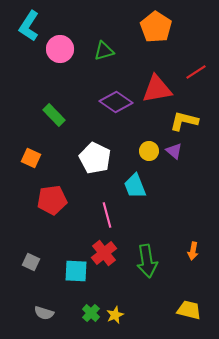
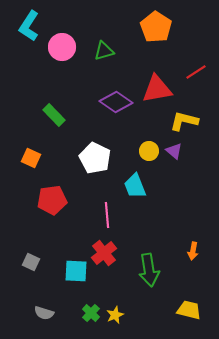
pink circle: moved 2 px right, 2 px up
pink line: rotated 10 degrees clockwise
green arrow: moved 2 px right, 9 px down
